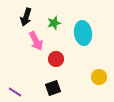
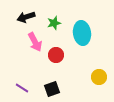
black arrow: rotated 54 degrees clockwise
cyan ellipse: moved 1 px left
pink arrow: moved 1 px left, 1 px down
red circle: moved 4 px up
black square: moved 1 px left, 1 px down
purple line: moved 7 px right, 4 px up
